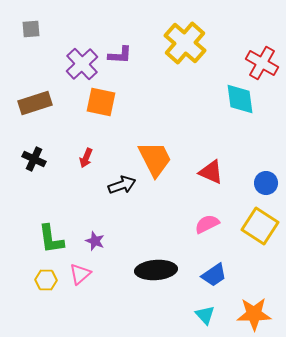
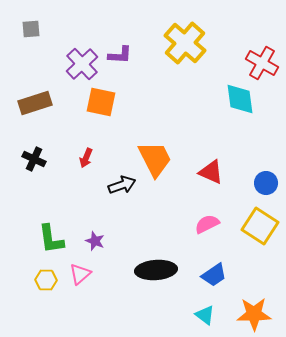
cyan triangle: rotated 10 degrees counterclockwise
